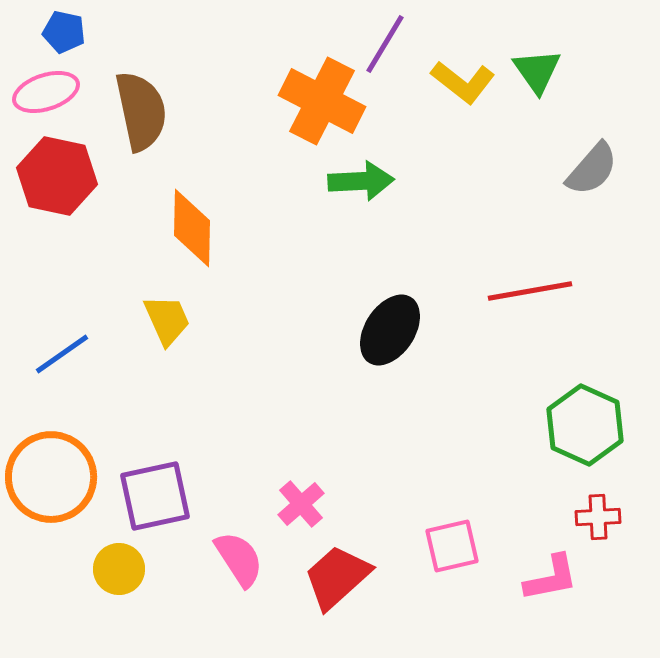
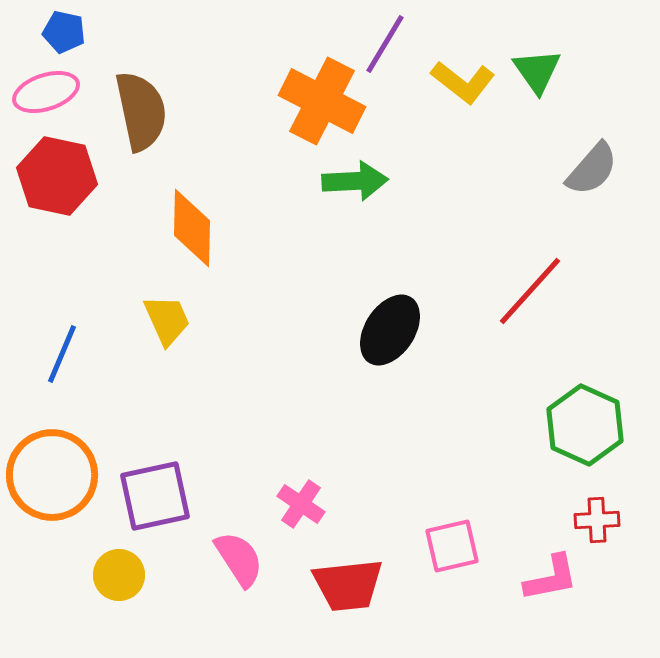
green arrow: moved 6 px left
red line: rotated 38 degrees counterclockwise
blue line: rotated 32 degrees counterclockwise
orange circle: moved 1 px right, 2 px up
pink cross: rotated 15 degrees counterclockwise
red cross: moved 1 px left, 3 px down
yellow circle: moved 6 px down
red trapezoid: moved 11 px right, 8 px down; rotated 144 degrees counterclockwise
